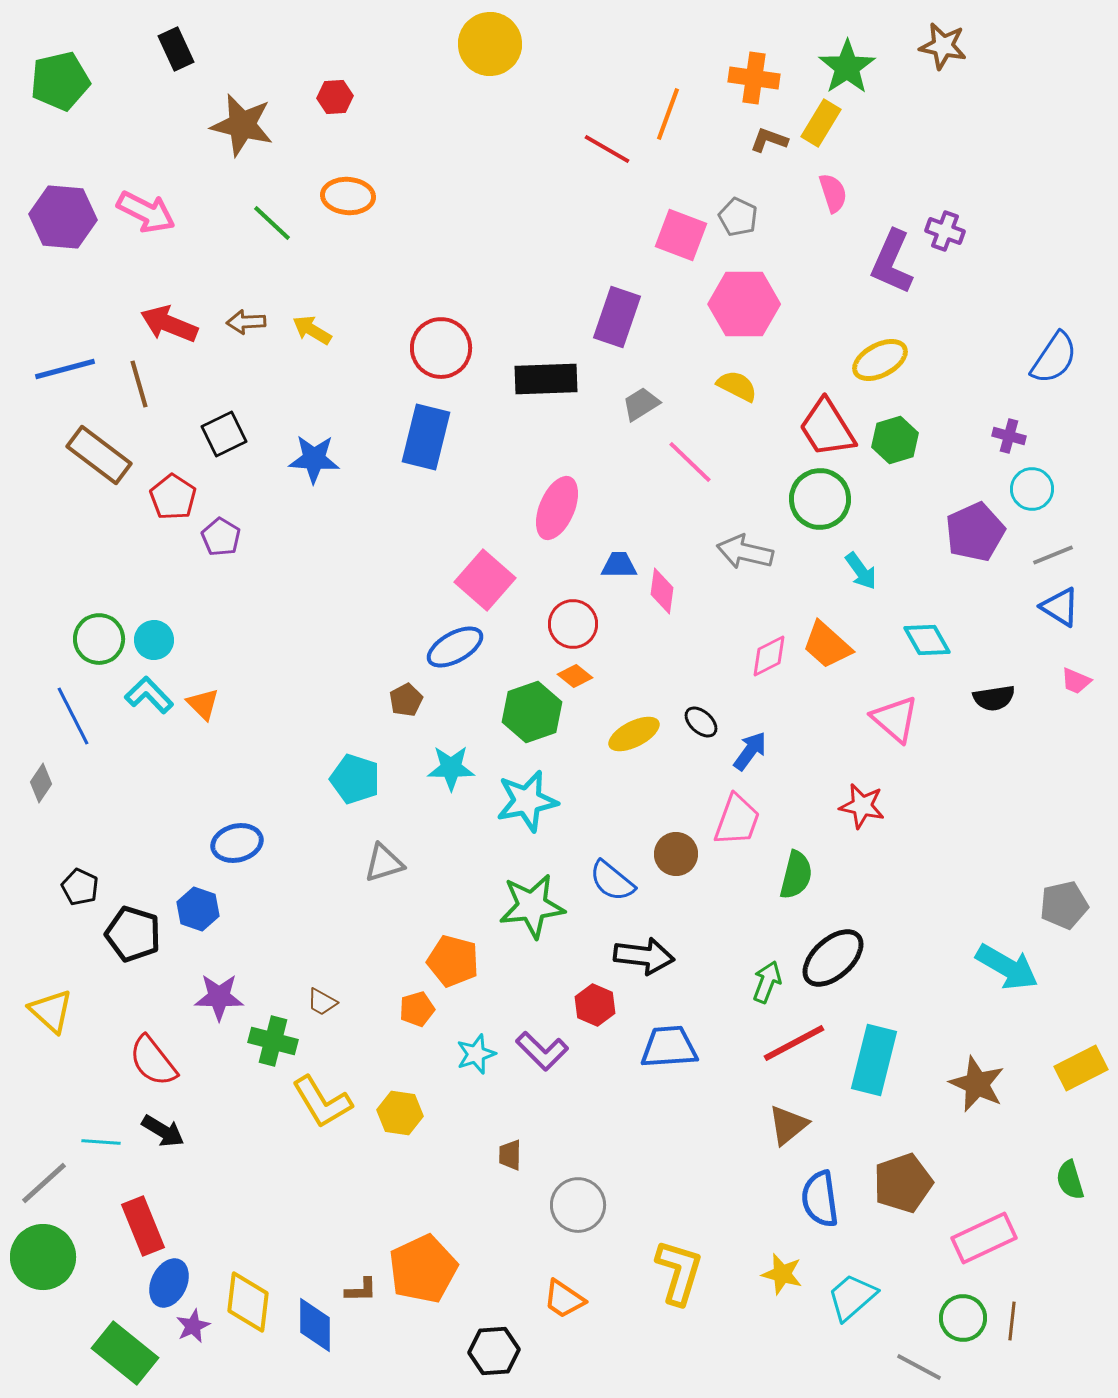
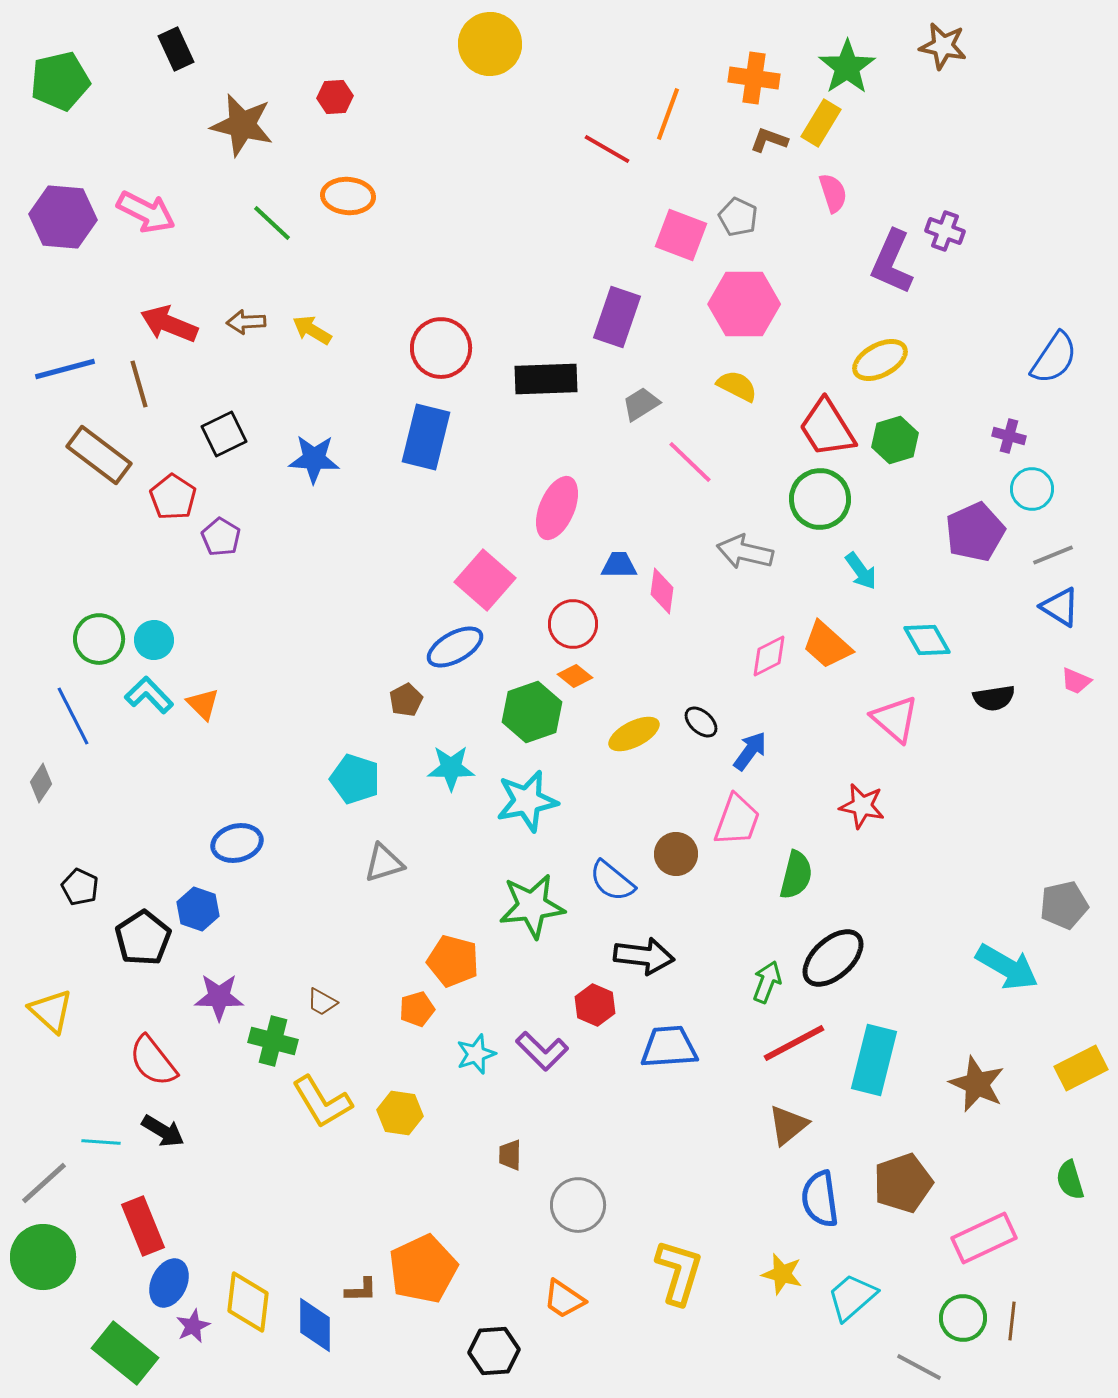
black pentagon at (133, 934): moved 10 px right, 4 px down; rotated 22 degrees clockwise
